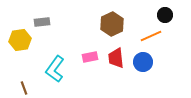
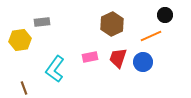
red trapezoid: moved 2 px right; rotated 25 degrees clockwise
